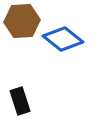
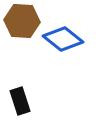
brown hexagon: rotated 8 degrees clockwise
